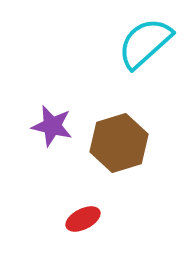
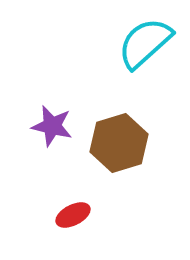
red ellipse: moved 10 px left, 4 px up
